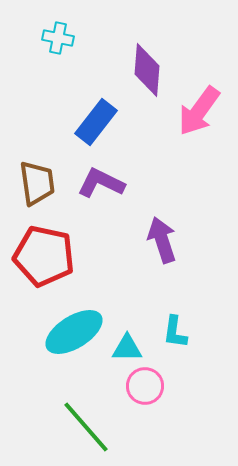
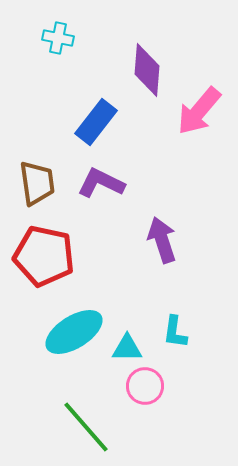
pink arrow: rotated 4 degrees clockwise
